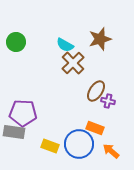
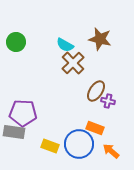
brown star: rotated 30 degrees clockwise
